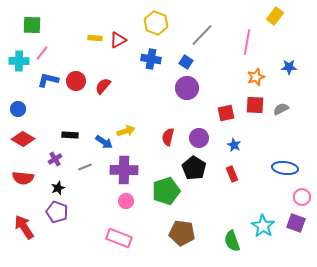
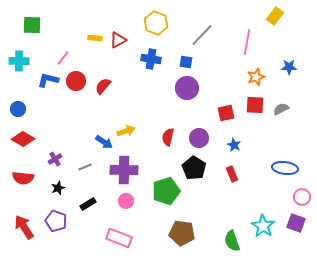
pink line at (42, 53): moved 21 px right, 5 px down
blue square at (186, 62): rotated 24 degrees counterclockwise
black rectangle at (70, 135): moved 18 px right, 69 px down; rotated 35 degrees counterclockwise
purple pentagon at (57, 212): moved 1 px left, 9 px down
